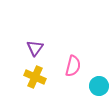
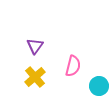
purple triangle: moved 2 px up
yellow cross: rotated 25 degrees clockwise
